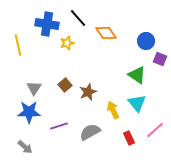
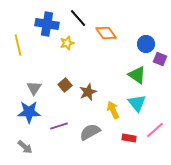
blue circle: moved 3 px down
red rectangle: rotated 56 degrees counterclockwise
